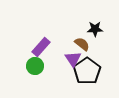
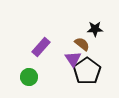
green circle: moved 6 px left, 11 px down
